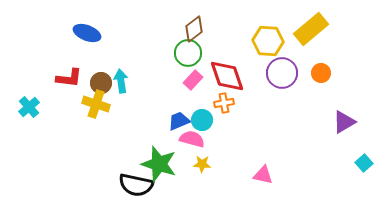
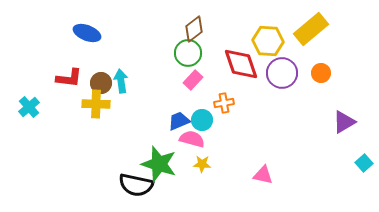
red diamond: moved 14 px right, 12 px up
yellow cross: rotated 16 degrees counterclockwise
